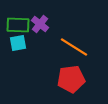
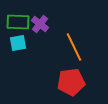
green rectangle: moved 3 px up
orange line: rotated 32 degrees clockwise
red pentagon: moved 3 px down
